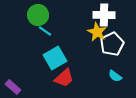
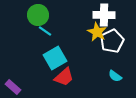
white pentagon: moved 3 px up
red trapezoid: moved 1 px up
